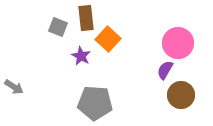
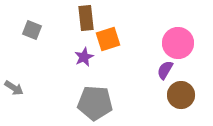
gray square: moved 26 px left, 3 px down
orange square: rotated 30 degrees clockwise
purple star: moved 3 px right, 1 px down; rotated 18 degrees clockwise
gray arrow: moved 1 px down
